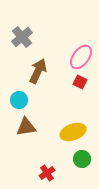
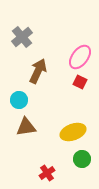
pink ellipse: moved 1 px left
